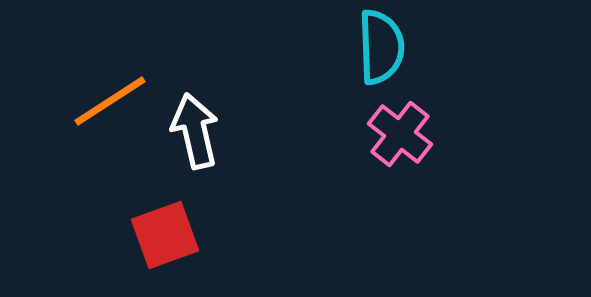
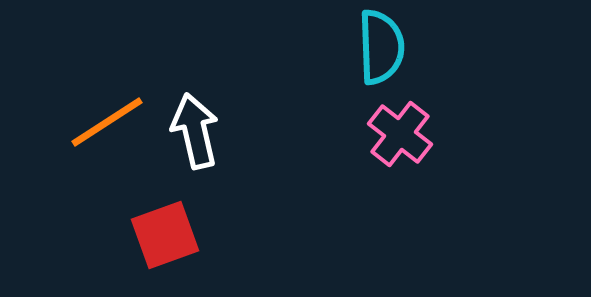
orange line: moved 3 px left, 21 px down
